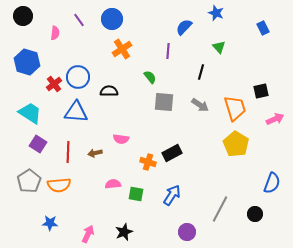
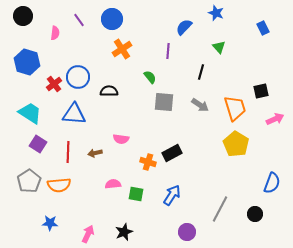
blue triangle at (76, 112): moved 2 px left, 2 px down
